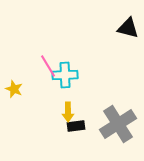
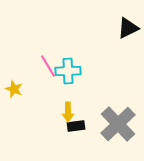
black triangle: rotated 40 degrees counterclockwise
cyan cross: moved 3 px right, 4 px up
gray cross: rotated 12 degrees counterclockwise
